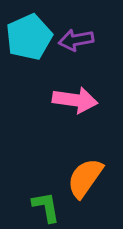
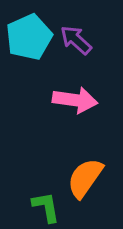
purple arrow: rotated 52 degrees clockwise
